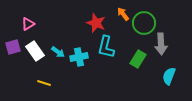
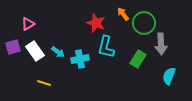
cyan cross: moved 1 px right, 2 px down
